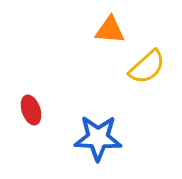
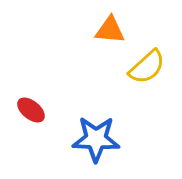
red ellipse: rotated 32 degrees counterclockwise
blue star: moved 2 px left, 1 px down
